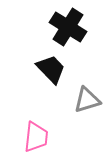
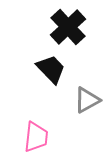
black cross: rotated 15 degrees clockwise
gray triangle: rotated 12 degrees counterclockwise
